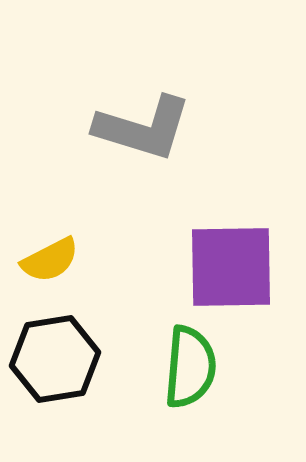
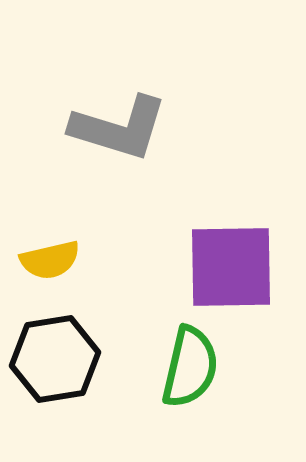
gray L-shape: moved 24 px left
yellow semicircle: rotated 14 degrees clockwise
green semicircle: rotated 8 degrees clockwise
